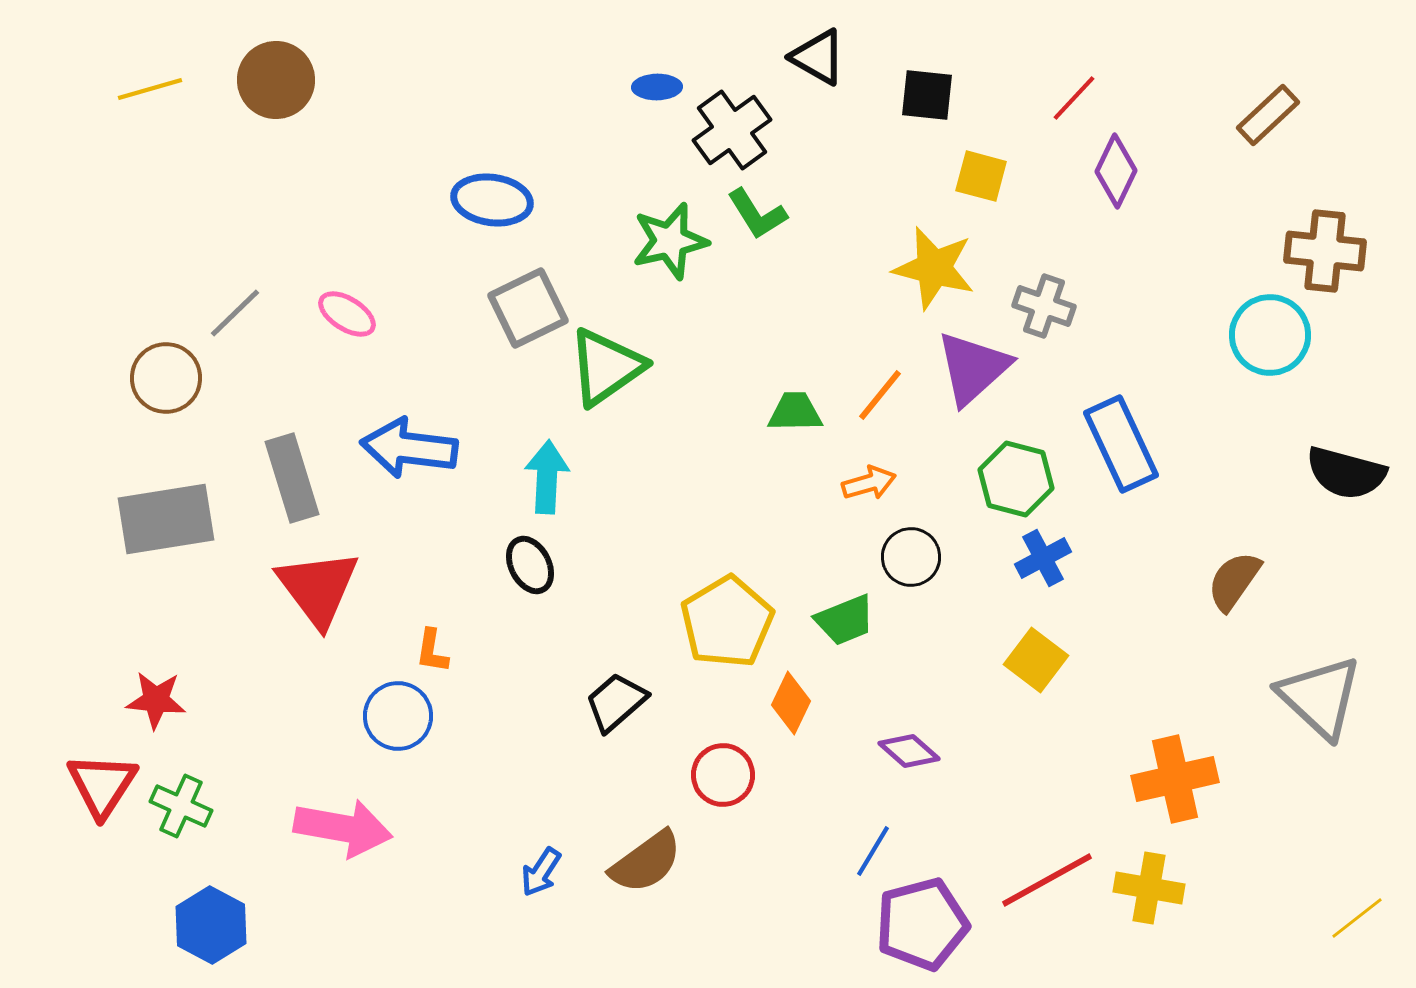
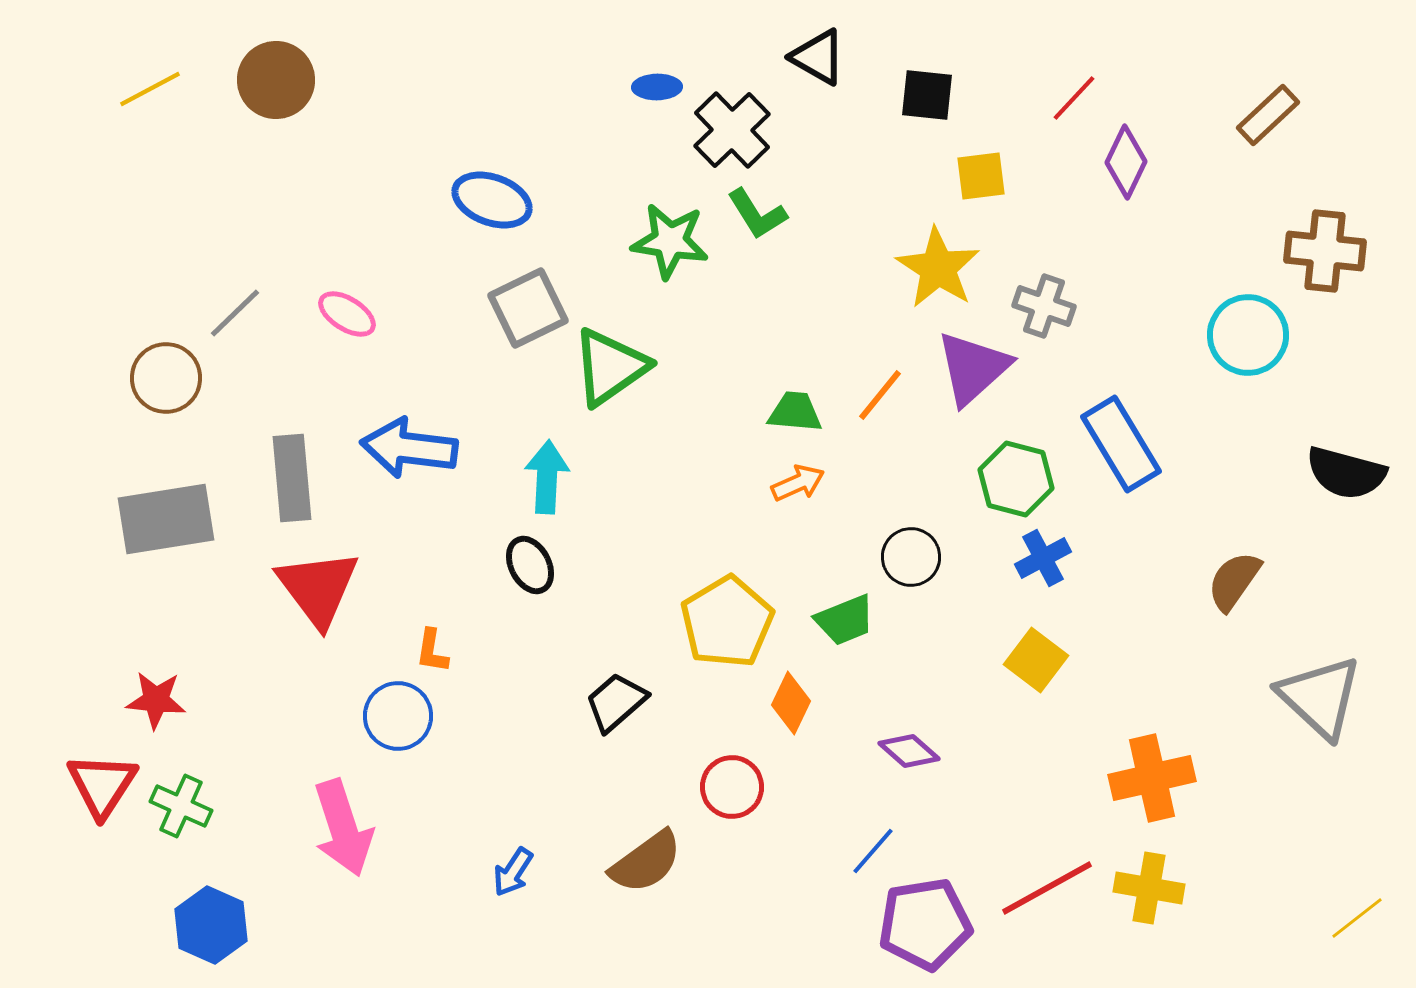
yellow line at (150, 89): rotated 12 degrees counterclockwise
black cross at (732, 130): rotated 8 degrees counterclockwise
purple diamond at (1116, 171): moved 10 px right, 9 px up
yellow square at (981, 176): rotated 22 degrees counterclockwise
blue ellipse at (492, 200): rotated 12 degrees clockwise
green star at (670, 241): rotated 22 degrees clockwise
yellow star at (934, 268): moved 4 px right; rotated 18 degrees clockwise
cyan circle at (1270, 335): moved 22 px left
green triangle at (606, 367): moved 4 px right
green trapezoid at (795, 412): rotated 6 degrees clockwise
blue rectangle at (1121, 444): rotated 6 degrees counterclockwise
gray rectangle at (292, 478): rotated 12 degrees clockwise
orange arrow at (869, 483): moved 71 px left; rotated 8 degrees counterclockwise
red circle at (723, 775): moved 9 px right, 12 px down
orange cross at (1175, 779): moved 23 px left, 1 px up
pink arrow at (343, 828): rotated 62 degrees clockwise
blue line at (873, 851): rotated 10 degrees clockwise
blue arrow at (541, 872): moved 28 px left
red line at (1047, 880): moved 8 px down
purple pentagon at (922, 924): moved 3 px right; rotated 6 degrees clockwise
blue hexagon at (211, 925): rotated 4 degrees counterclockwise
